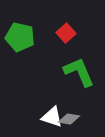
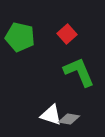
red square: moved 1 px right, 1 px down
white triangle: moved 1 px left, 2 px up
